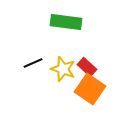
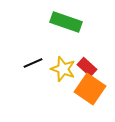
green rectangle: rotated 12 degrees clockwise
